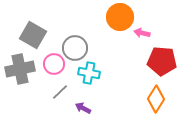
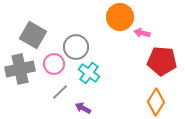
gray circle: moved 1 px right, 1 px up
cyan cross: rotated 25 degrees clockwise
orange diamond: moved 3 px down
